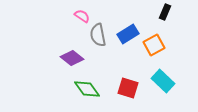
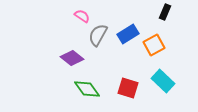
gray semicircle: rotated 40 degrees clockwise
